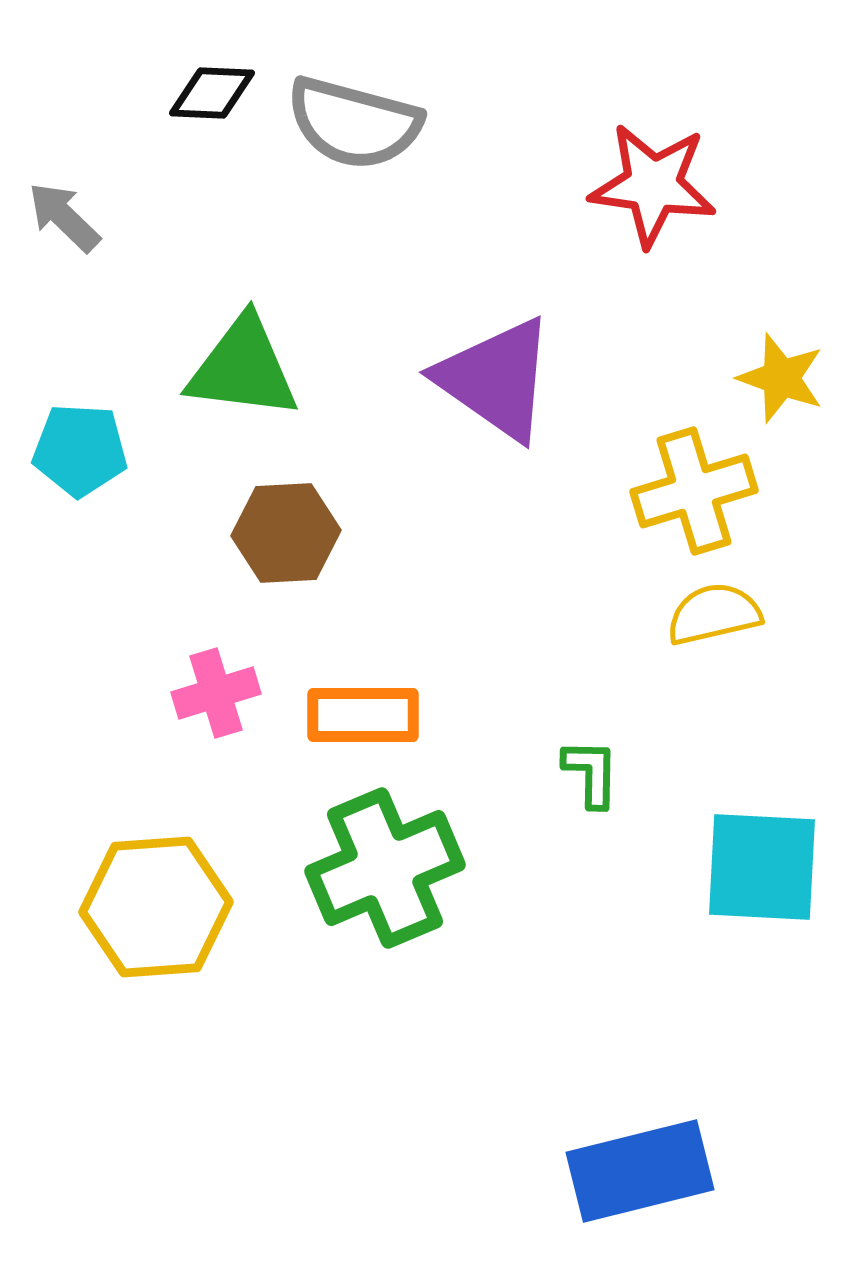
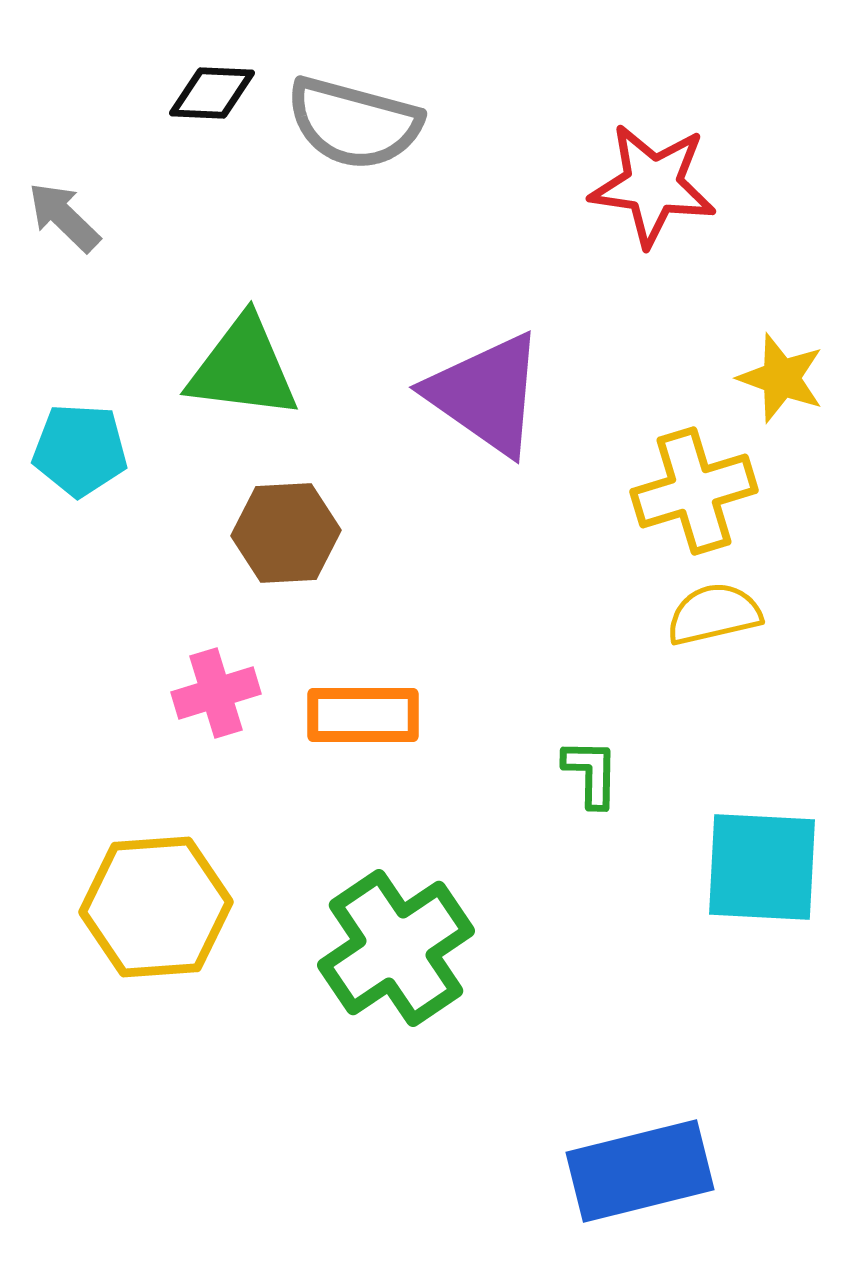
purple triangle: moved 10 px left, 15 px down
green cross: moved 11 px right, 80 px down; rotated 11 degrees counterclockwise
